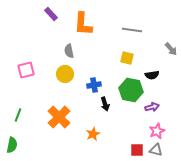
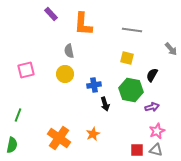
black semicircle: rotated 128 degrees clockwise
orange cross: moved 21 px down; rotated 10 degrees counterclockwise
